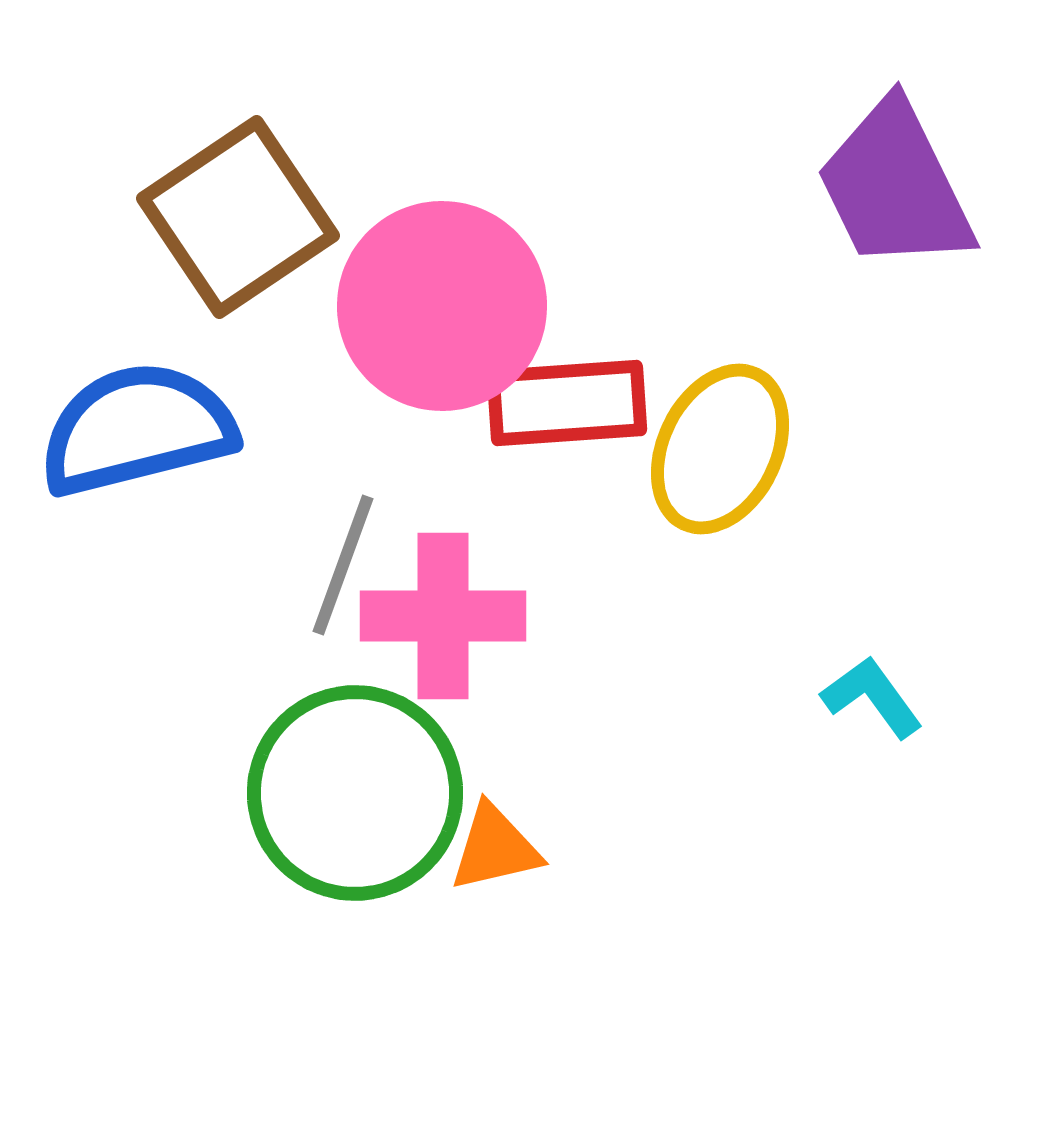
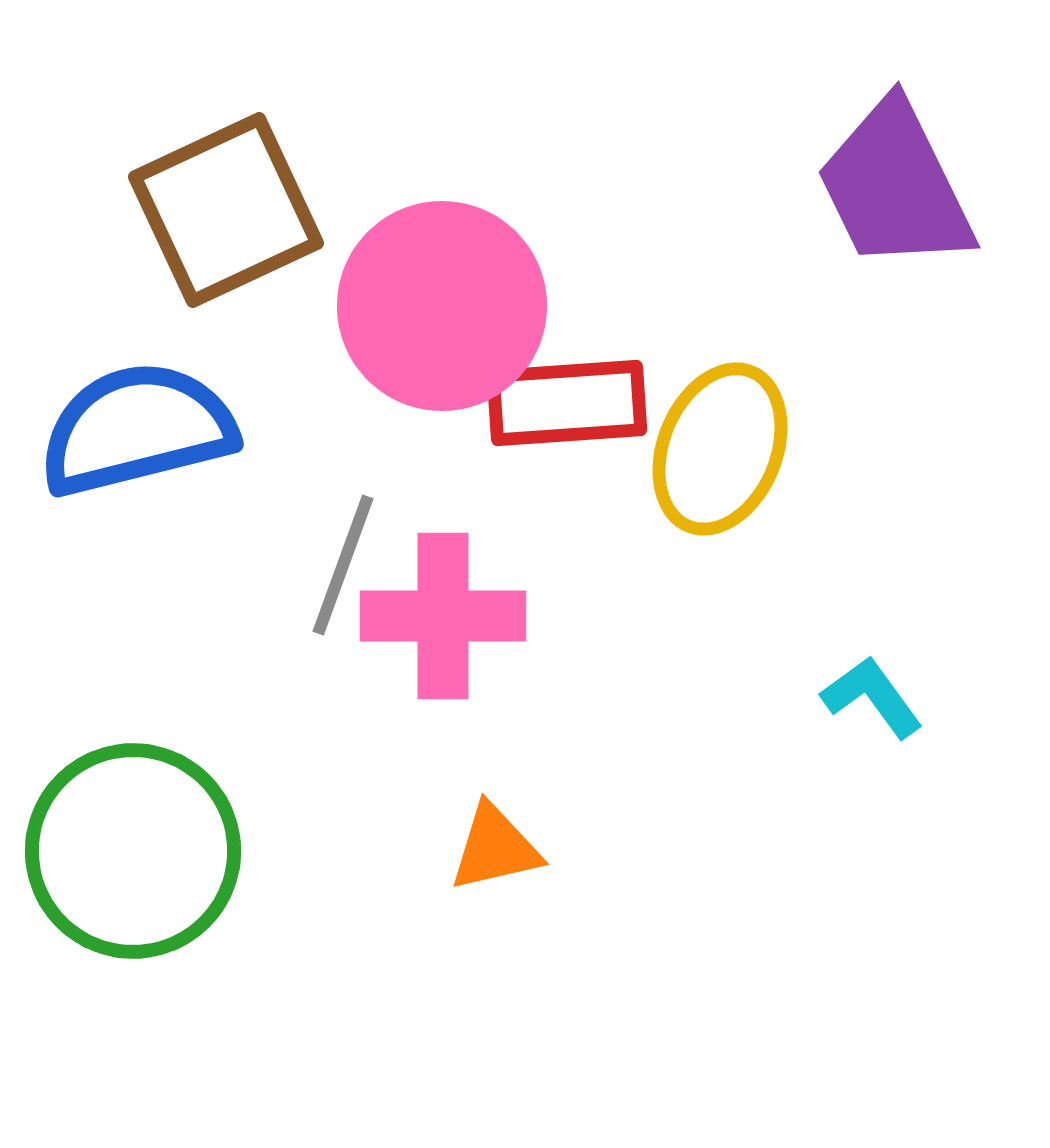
brown square: moved 12 px left, 7 px up; rotated 9 degrees clockwise
yellow ellipse: rotated 4 degrees counterclockwise
green circle: moved 222 px left, 58 px down
